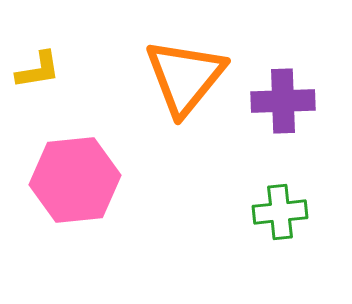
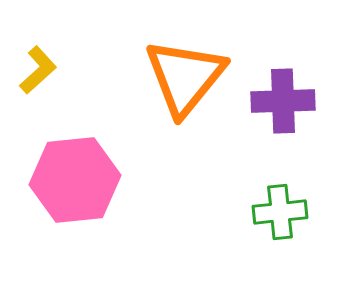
yellow L-shape: rotated 33 degrees counterclockwise
